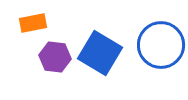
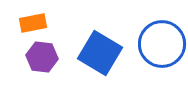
blue circle: moved 1 px right, 1 px up
purple hexagon: moved 13 px left
